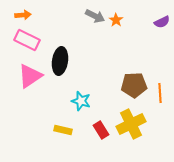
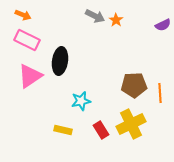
orange arrow: rotated 28 degrees clockwise
purple semicircle: moved 1 px right, 3 px down
cyan star: rotated 30 degrees counterclockwise
